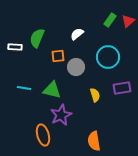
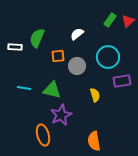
gray circle: moved 1 px right, 1 px up
purple rectangle: moved 7 px up
